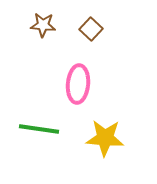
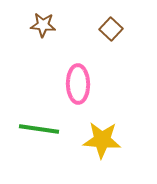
brown square: moved 20 px right
pink ellipse: rotated 6 degrees counterclockwise
yellow star: moved 3 px left, 2 px down
